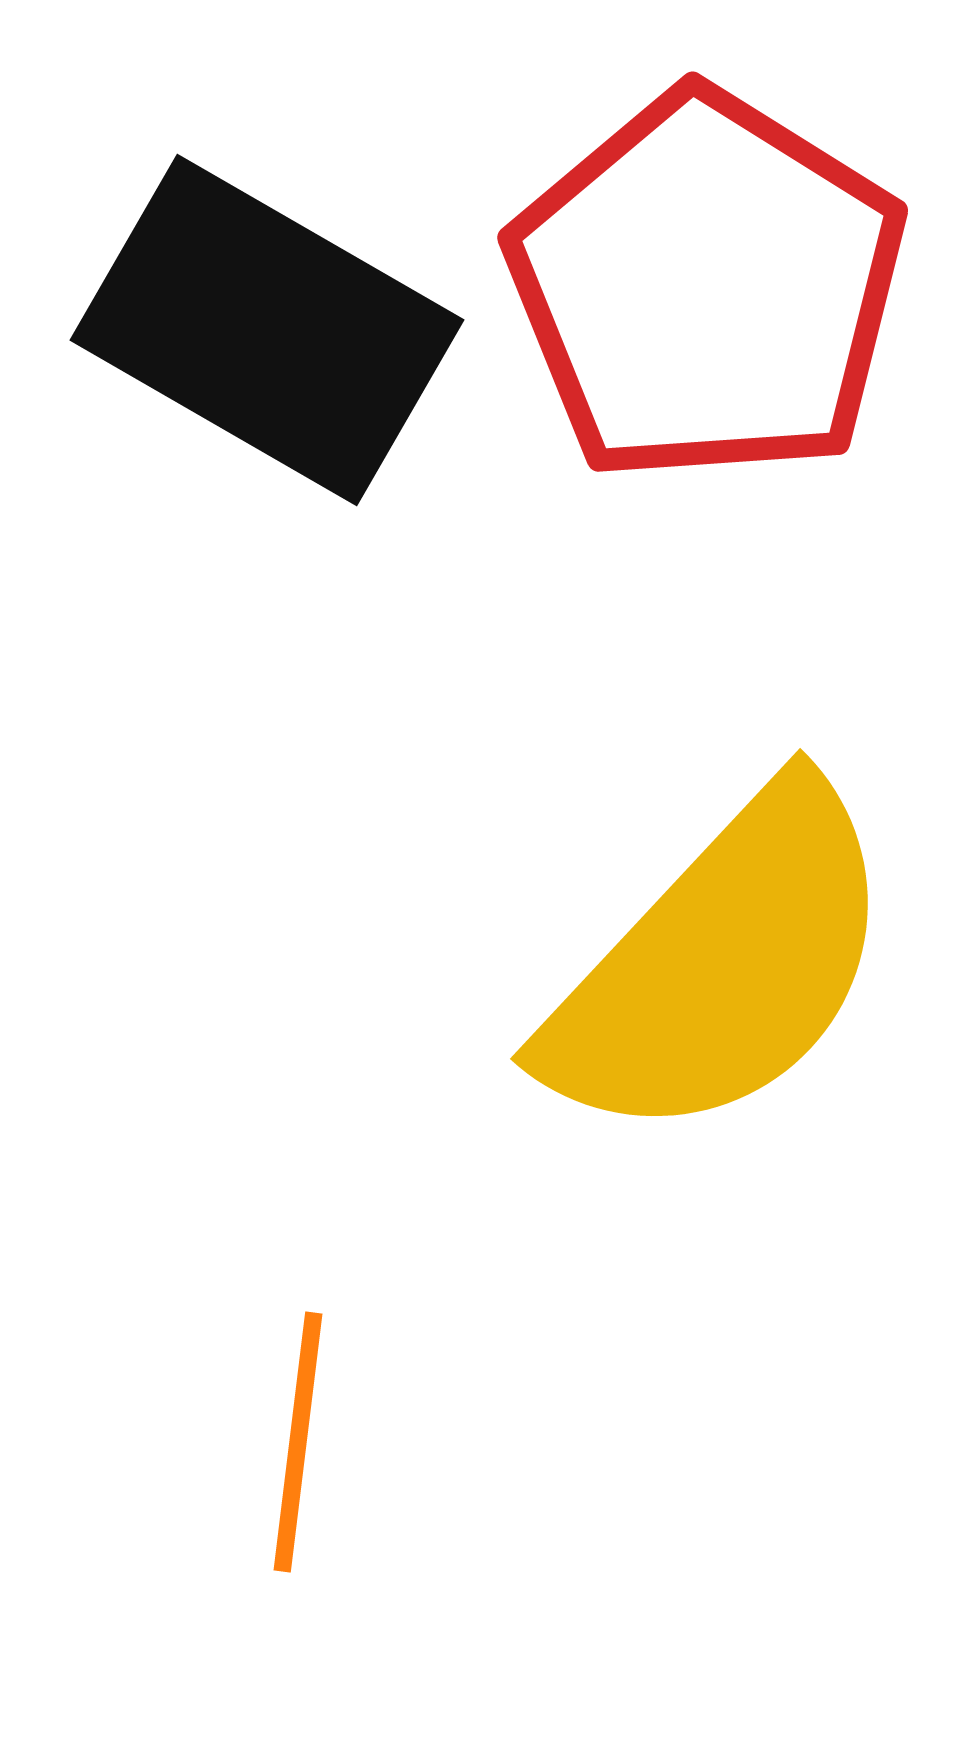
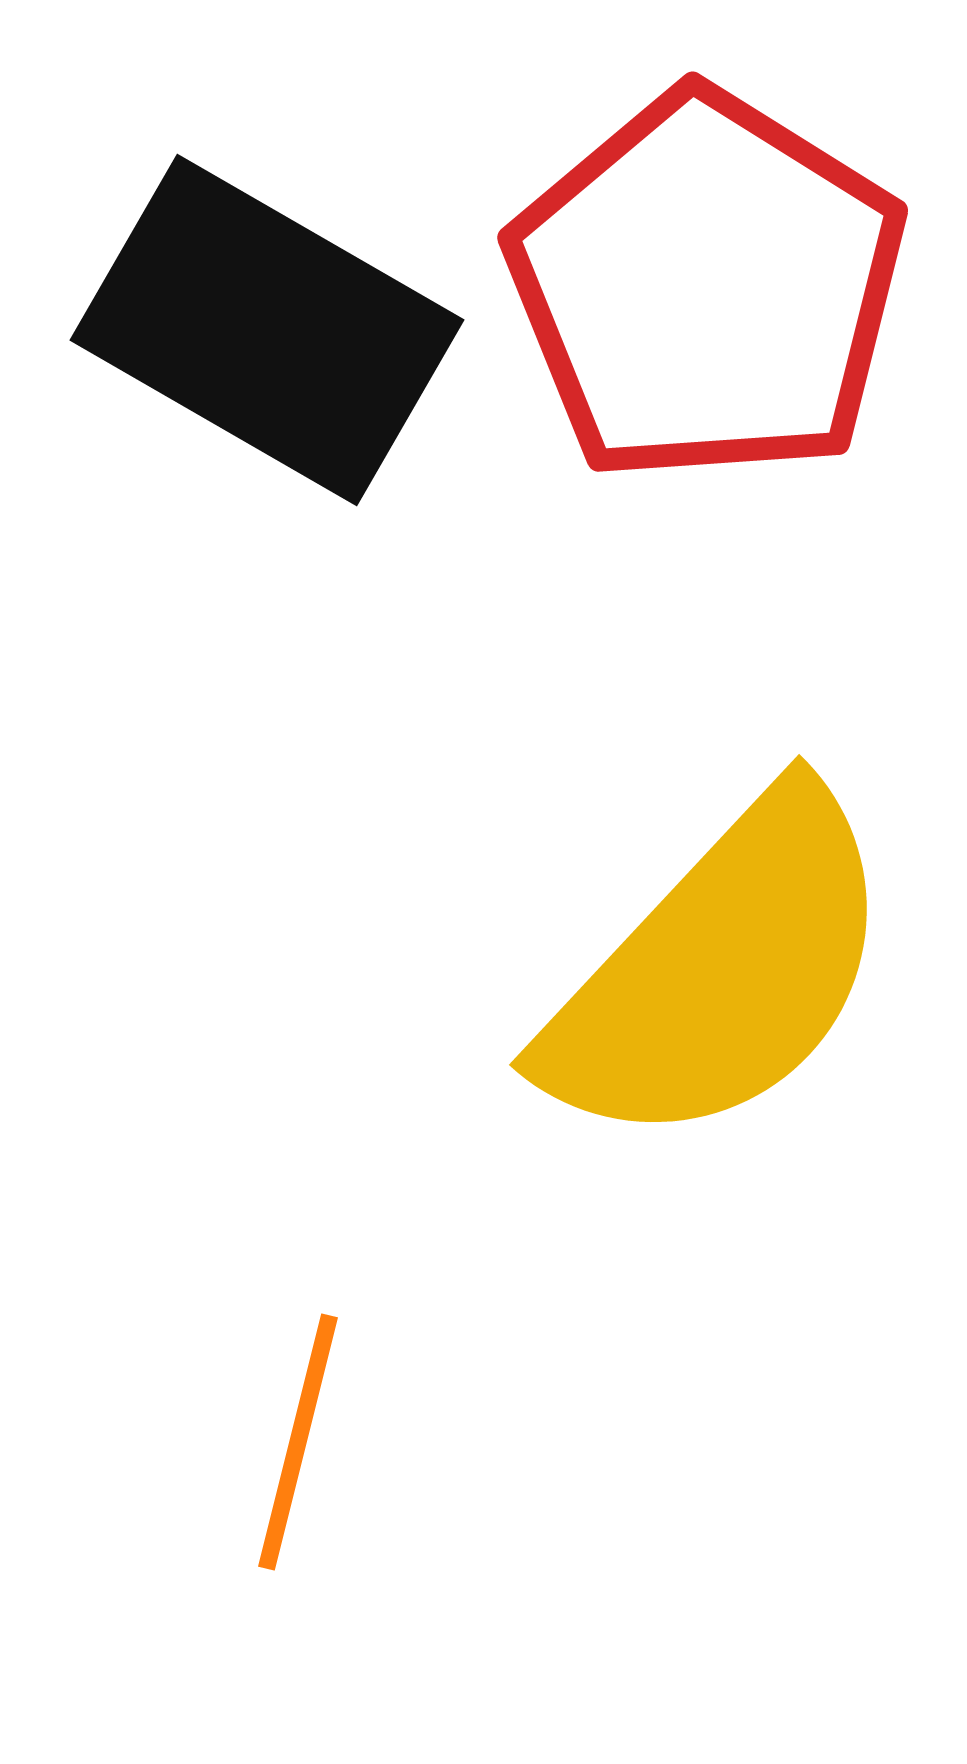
yellow semicircle: moved 1 px left, 6 px down
orange line: rotated 7 degrees clockwise
